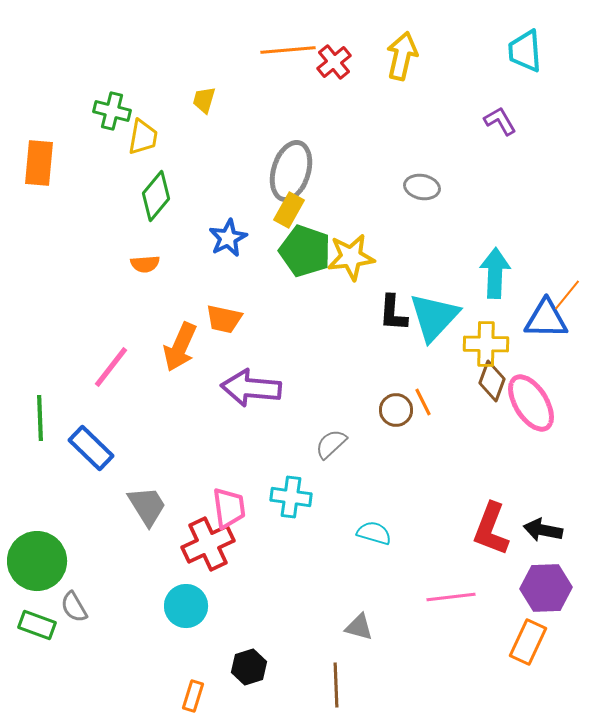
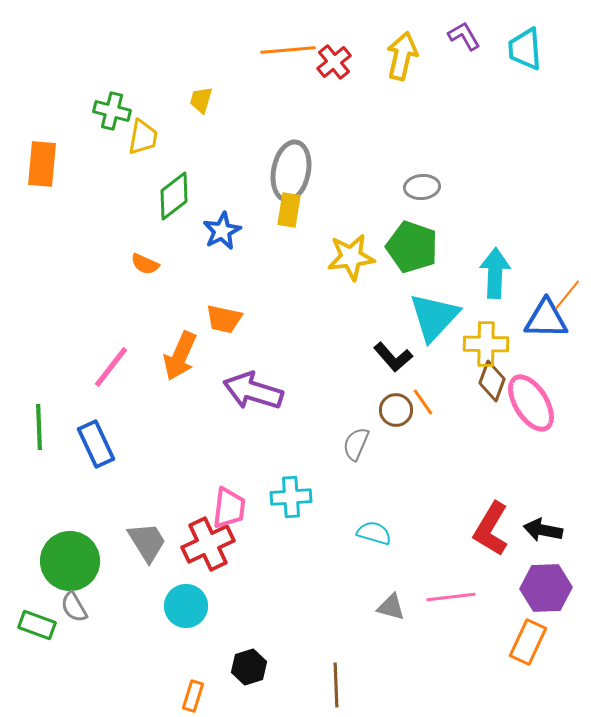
cyan trapezoid at (525, 51): moved 2 px up
yellow trapezoid at (204, 100): moved 3 px left
purple L-shape at (500, 121): moved 36 px left, 85 px up
orange rectangle at (39, 163): moved 3 px right, 1 px down
gray ellipse at (291, 171): rotated 6 degrees counterclockwise
gray ellipse at (422, 187): rotated 16 degrees counterclockwise
green diamond at (156, 196): moved 18 px right; rotated 12 degrees clockwise
yellow rectangle at (289, 210): rotated 20 degrees counterclockwise
blue star at (228, 238): moved 6 px left, 7 px up
green pentagon at (305, 251): moved 107 px right, 4 px up
orange semicircle at (145, 264): rotated 28 degrees clockwise
black L-shape at (393, 313): moved 44 px down; rotated 45 degrees counterclockwise
orange arrow at (180, 347): moved 9 px down
purple arrow at (251, 388): moved 2 px right, 3 px down; rotated 12 degrees clockwise
orange line at (423, 402): rotated 8 degrees counterclockwise
green line at (40, 418): moved 1 px left, 9 px down
gray semicircle at (331, 444): moved 25 px right; rotated 24 degrees counterclockwise
blue rectangle at (91, 448): moved 5 px right, 4 px up; rotated 21 degrees clockwise
cyan cross at (291, 497): rotated 12 degrees counterclockwise
gray trapezoid at (147, 506): moved 36 px down
pink trapezoid at (229, 508): rotated 15 degrees clockwise
red L-shape at (491, 529): rotated 10 degrees clockwise
green circle at (37, 561): moved 33 px right
gray triangle at (359, 627): moved 32 px right, 20 px up
